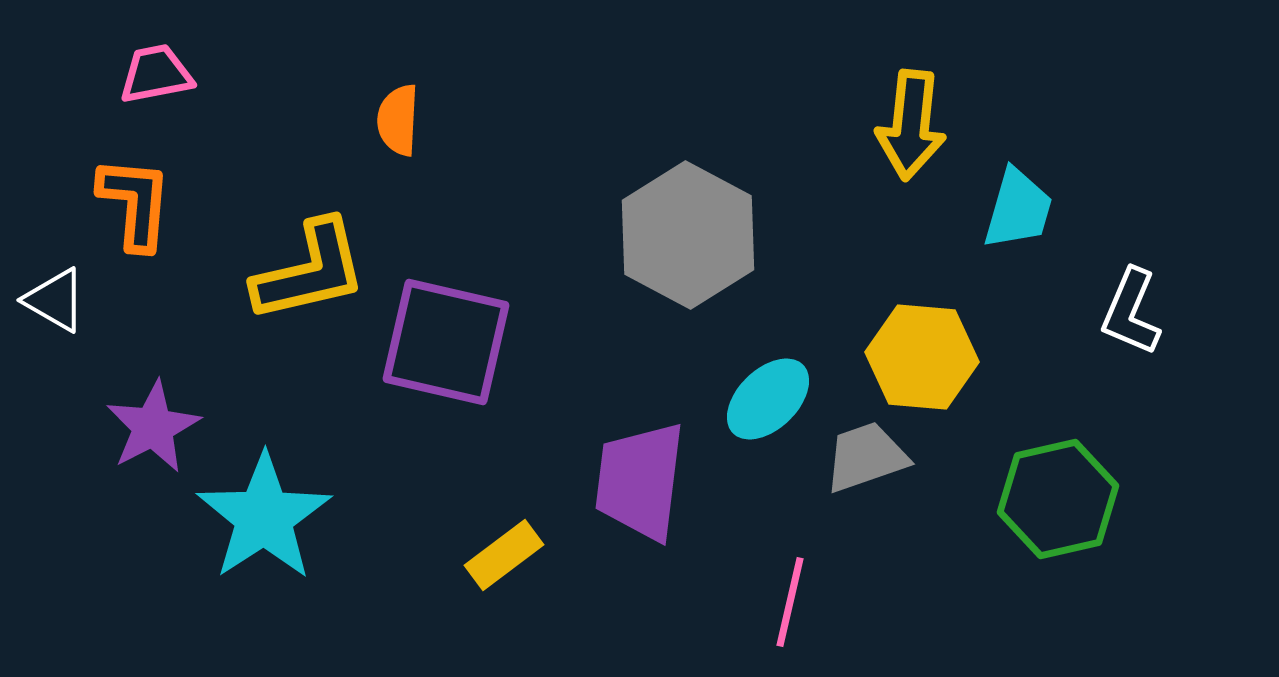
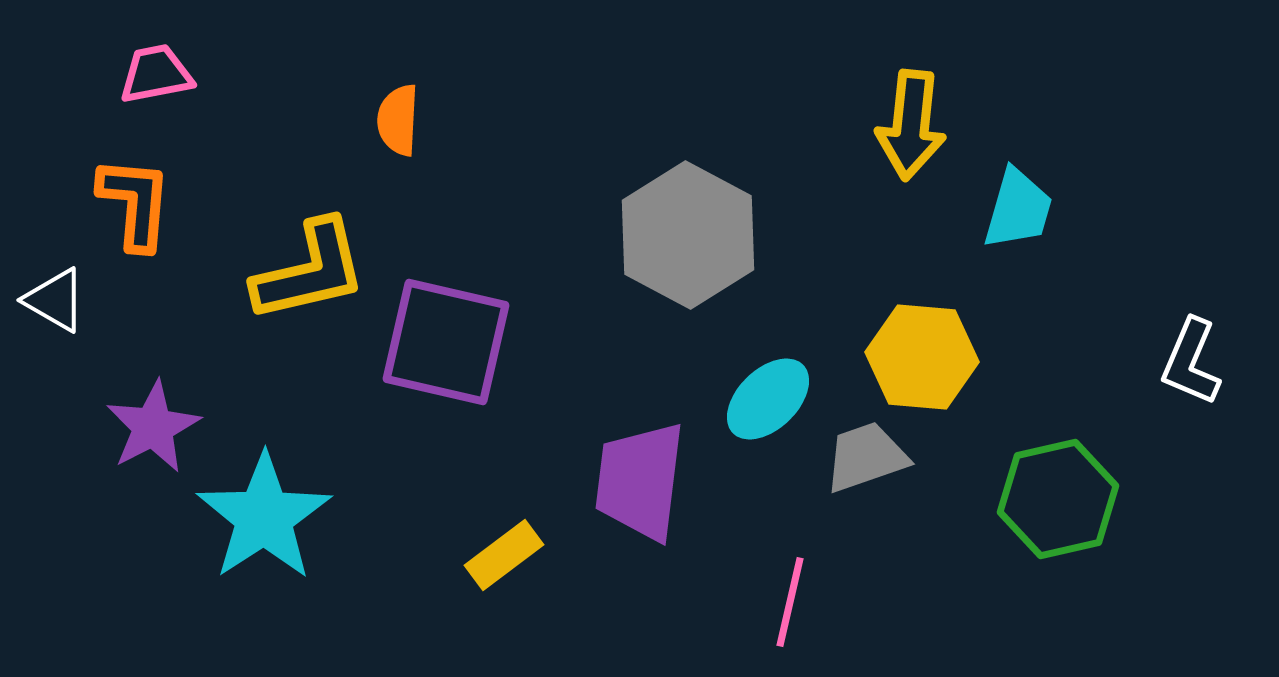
white L-shape: moved 60 px right, 50 px down
